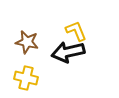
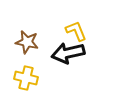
black arrow: moved 1 px down
